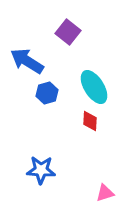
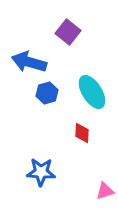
blue arrow: moved 2 px right, 1 px down; rotated 16 degrees counterclockwise
cyan ellipse: moved 2 px left, 5 px down
red diamond: moved 8 px left, 12 px down
blue star: moved 2 px down
pink triangle: moved 2 px up
